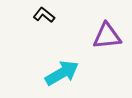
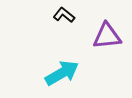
black L-shape: moved 20 px right
